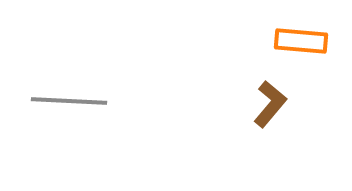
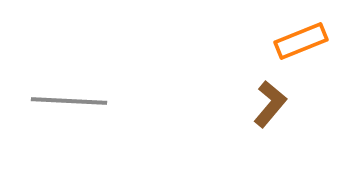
orange rectangle: rotated 27 degrees counterclockwise
